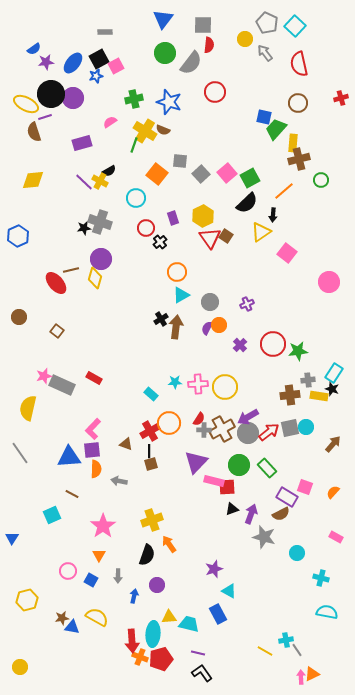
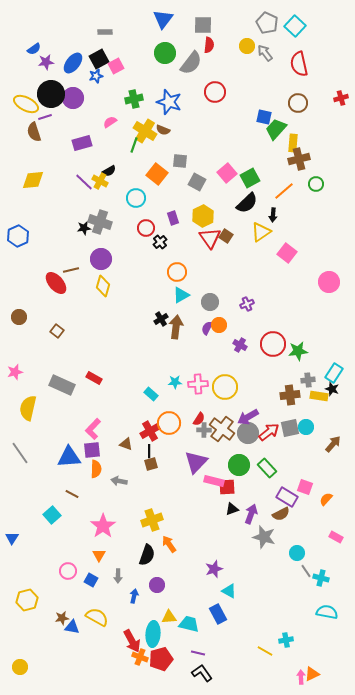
yellow circle at (245, 39): moved 2 px right, 7 px down
gray square at (201, 174): moved 4 px left, 8 px down; rotated 18 degrees counterclockwise
green circle at (321, 180): moved 5 px left, 4 px down
yellow diamond at (95, 278): moved 8 px right, 8 px down
purple cross at (240, 345): rotated 16 degrees counterclockwise
pink star at (44, 376): moved 29 px left, 4 px up
brown cross at (222, 429): rotated 25 degrees counterclockwise
orange semicircle at (333, 492): moved 7 px left, 7 px down
cyan square at (52, 515): rotated 18 degrees counterclockwise
red arrow at (132, 641): rotated 25 degrees counterclockwise
gray line at (297, 650): moved 9 px right, 79 px up
